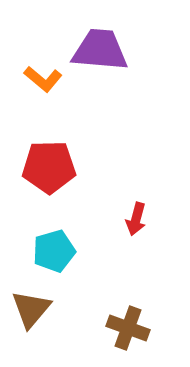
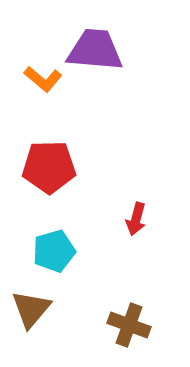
purple trapezoid: moved 5 px left
brown cross: moved 1 px right, 3 px up
